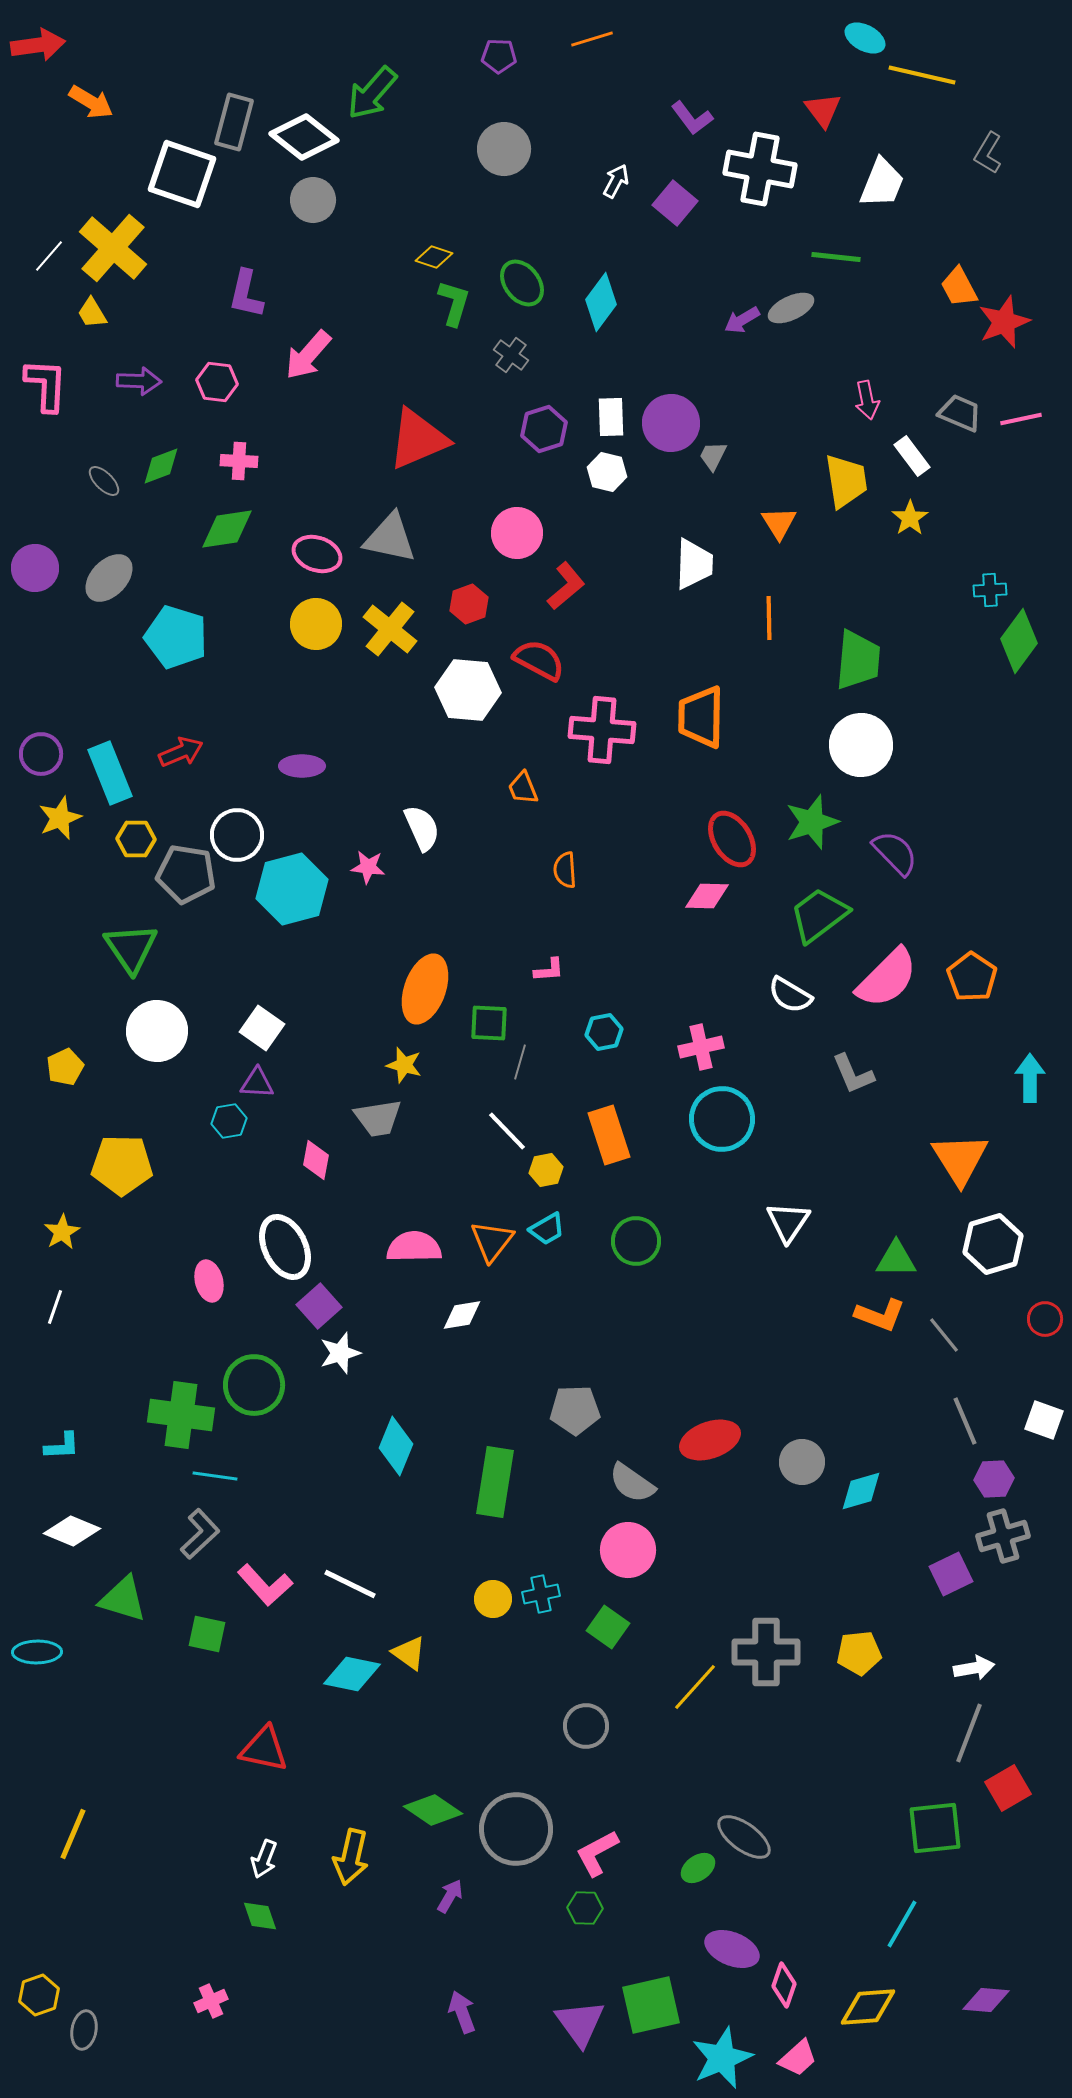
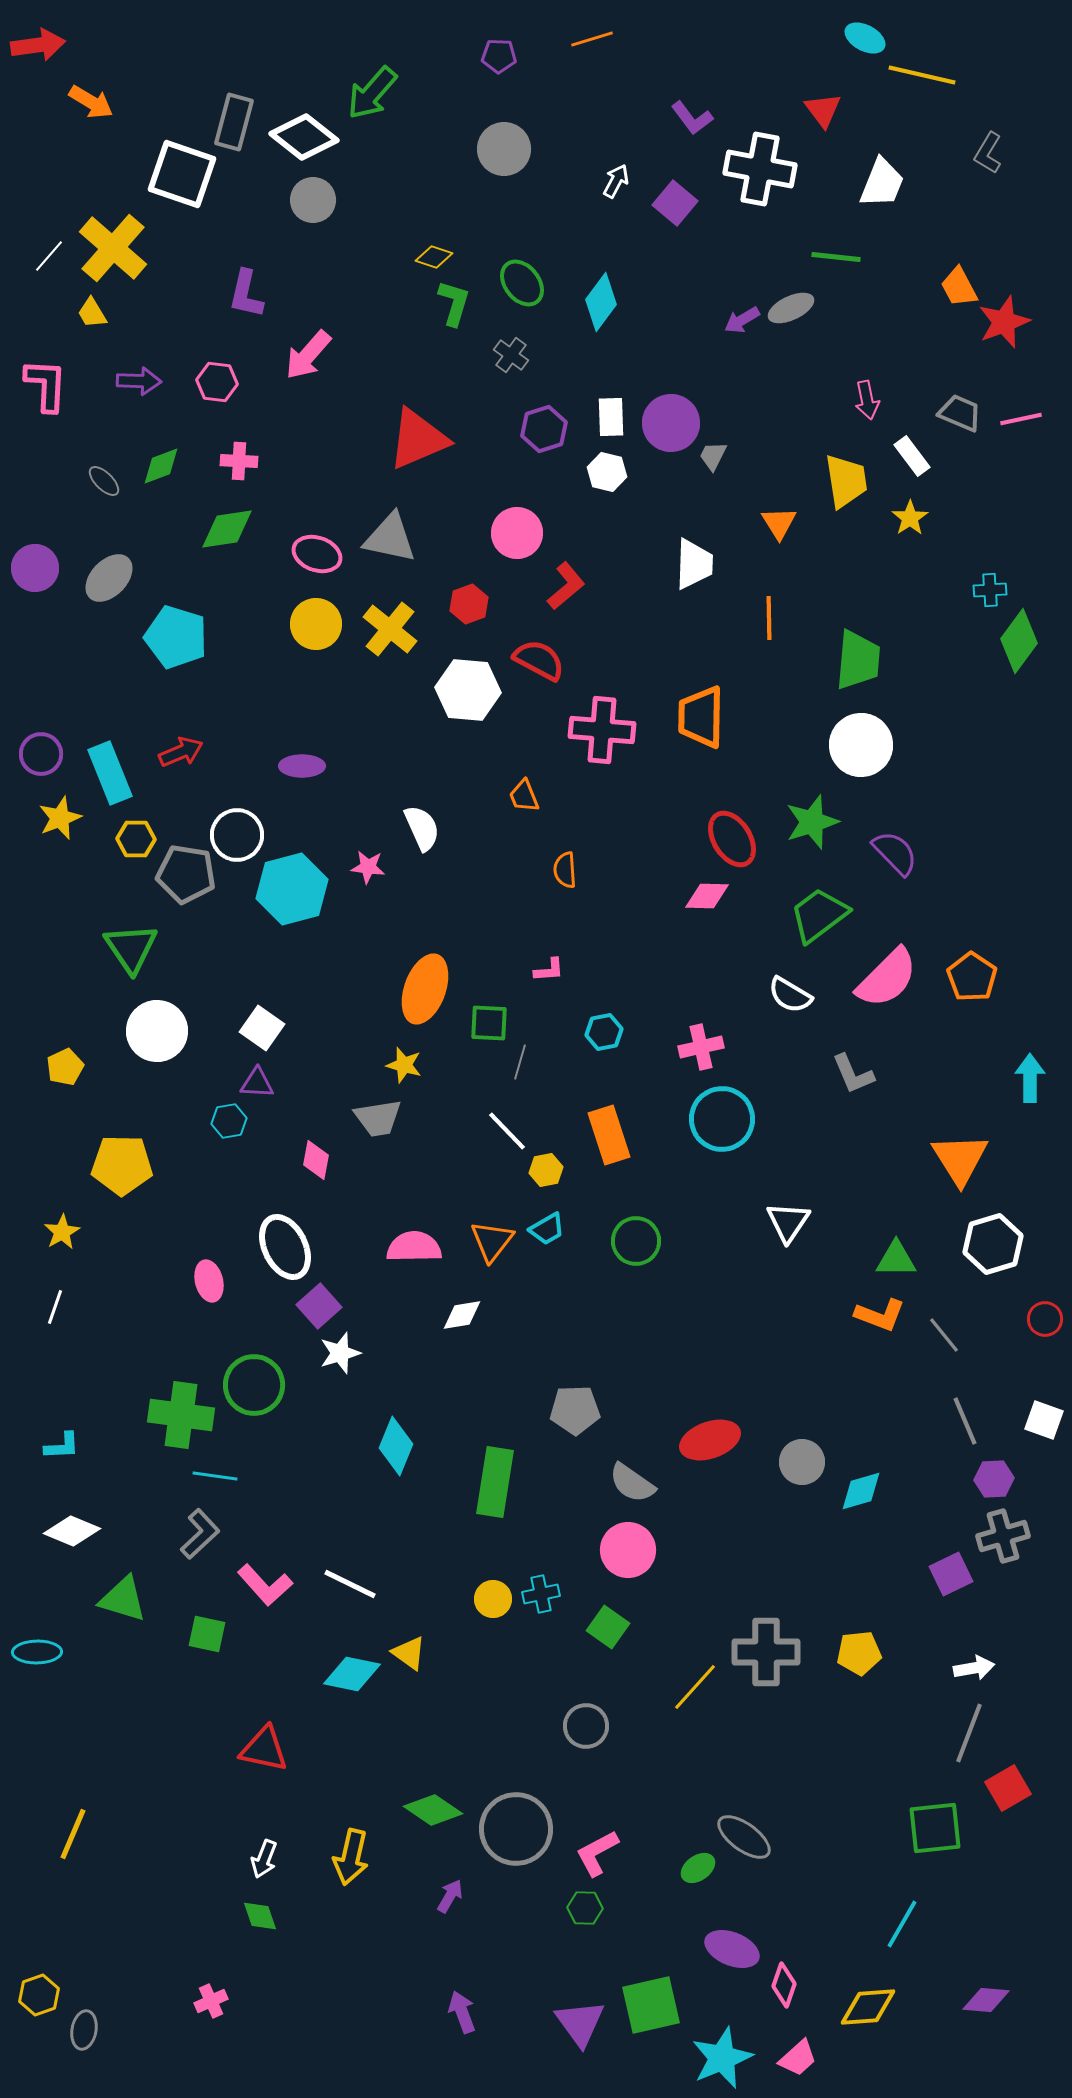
orange trapezoid at (523, 788): moved 1 px right, 8 px down
